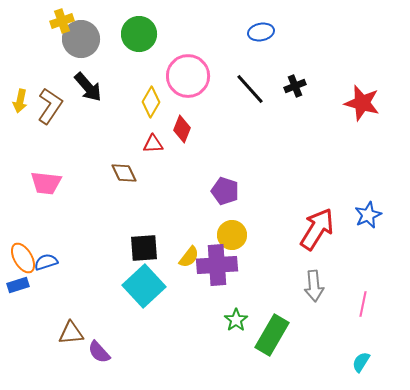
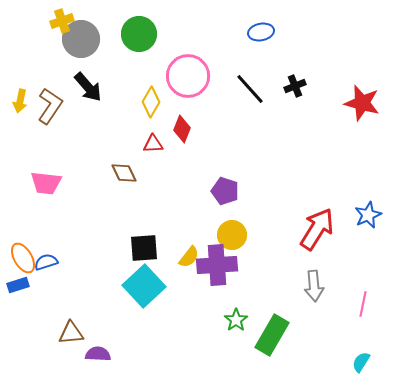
purple semicircle: moved 1 px left, 2 px down; rotated 135 degrees clockwise
